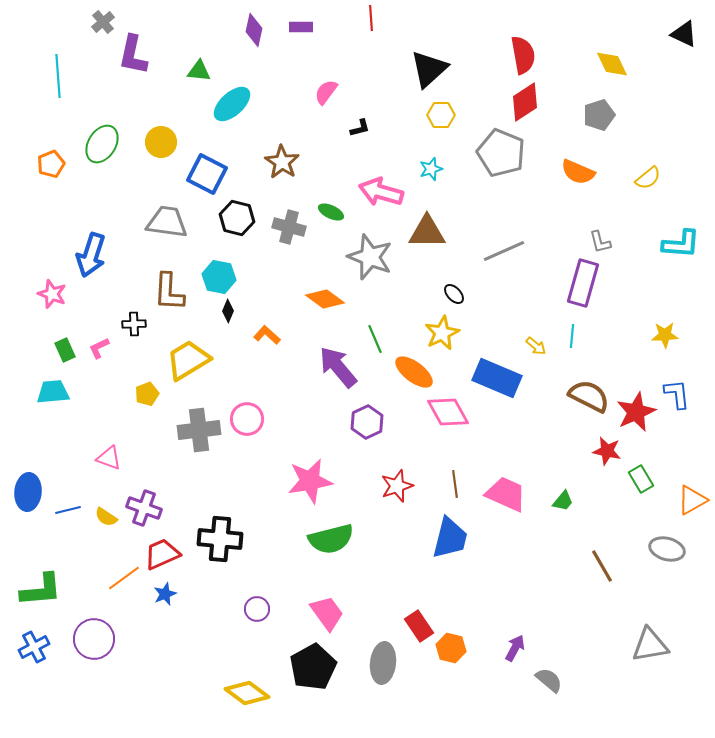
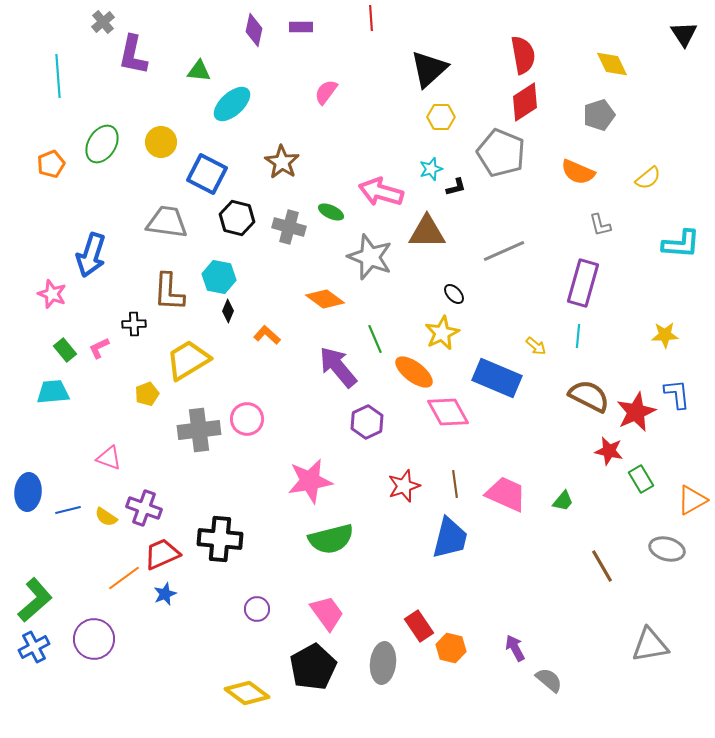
black triangle at (684, 34): rotated 32 degrees clockwise
yellow hexagon at (441, 115): moved 2 px down
black L-shape at (360, 128): moved 96 px right, 59 px down
gray L-shape at (600, 242): moved 17 px up
cyan line at (572, 336): moved 6 px right
green rectangle at (65, 350): rotated 15 degrees counterclockwise
red star at (607, 451): moved 2 px right
red star at (397, 486): moved 7 px right
green L-shape at (41, 590): moved 6 px left, 10 px down; rotated 36 degrees counterclockwise
purple arrow at (515, 648): rotated 56 degrees counterclockwise
